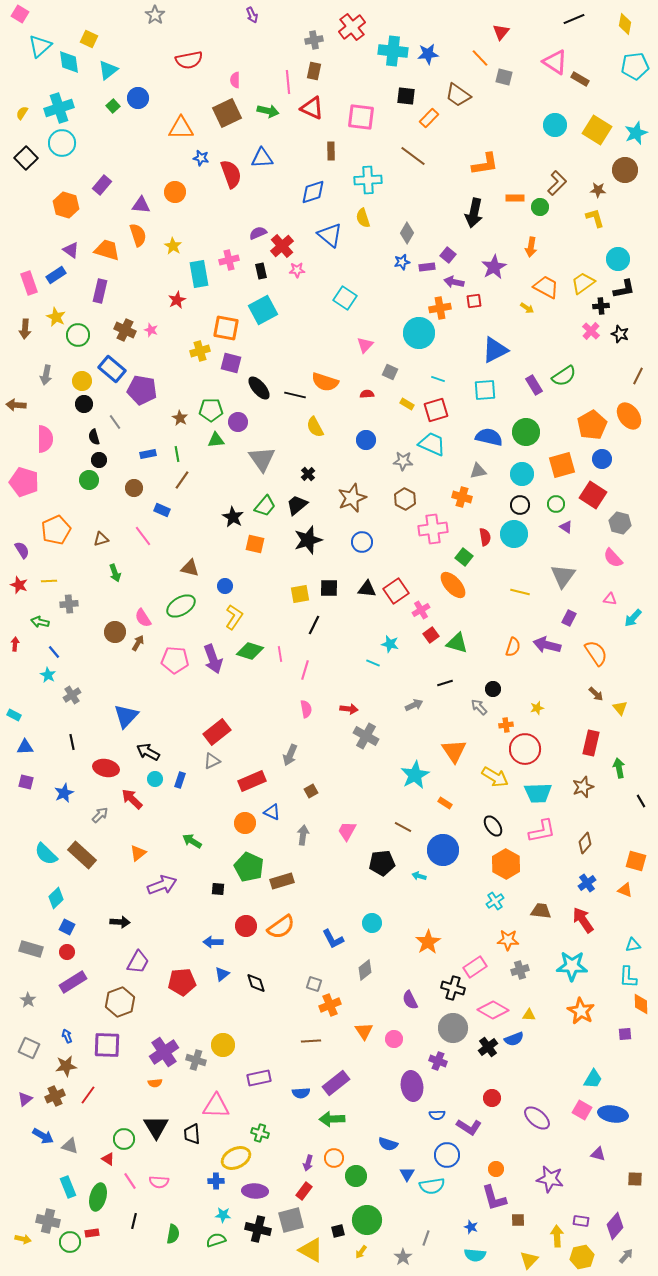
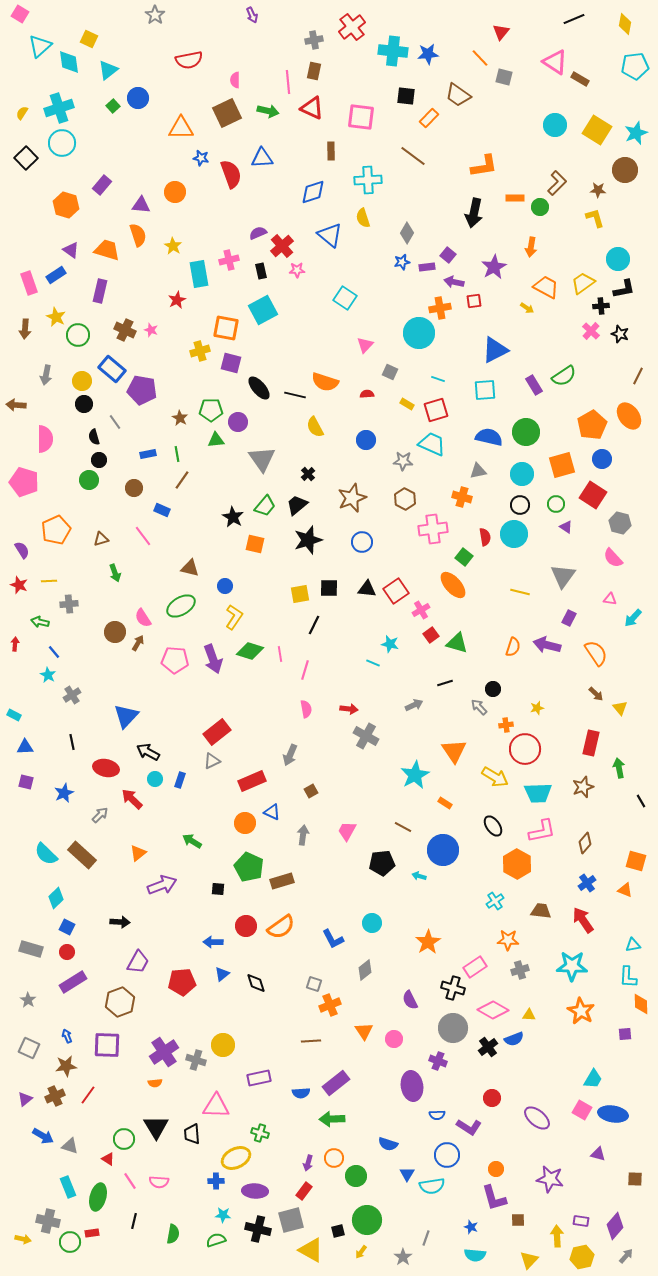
orange L-shape at (485, 164): moved 1 px left, 2 px down
orange hexagon at (506, 864): moved 11 px right
